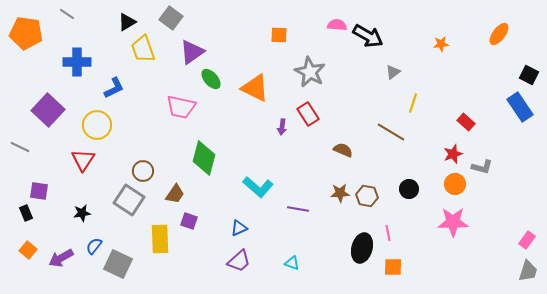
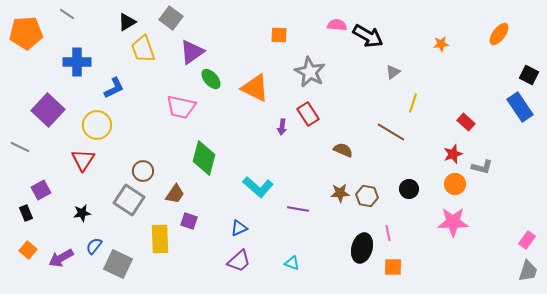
orange pentagon at (26, 33): rotated 12 degrees counterclockwise
purple square at (39, 191): moved 2 px right, 1 px up; rotated 36 degrees counterclockwise
